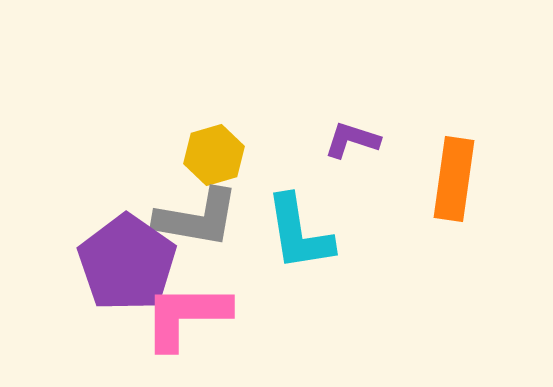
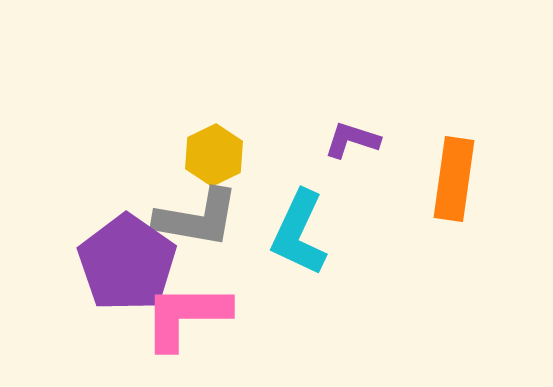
yellow hexagon: rotated 10 degrees counterclockwise
cyan L-shape: rotated 34 degrees clockwise
